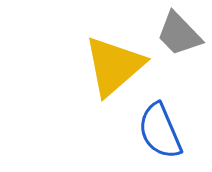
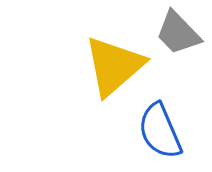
gray trapezoid: moved 1 px left, 1 px up
